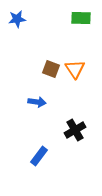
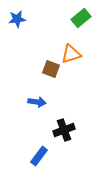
green rectangle: rotated 42 degrees counterclockwise
orange triangle: moved 4 px left, 15 px up; rotated 45 degrees clockwise
black cross: moved 11 px left; rotated 10 degrees clockwise
